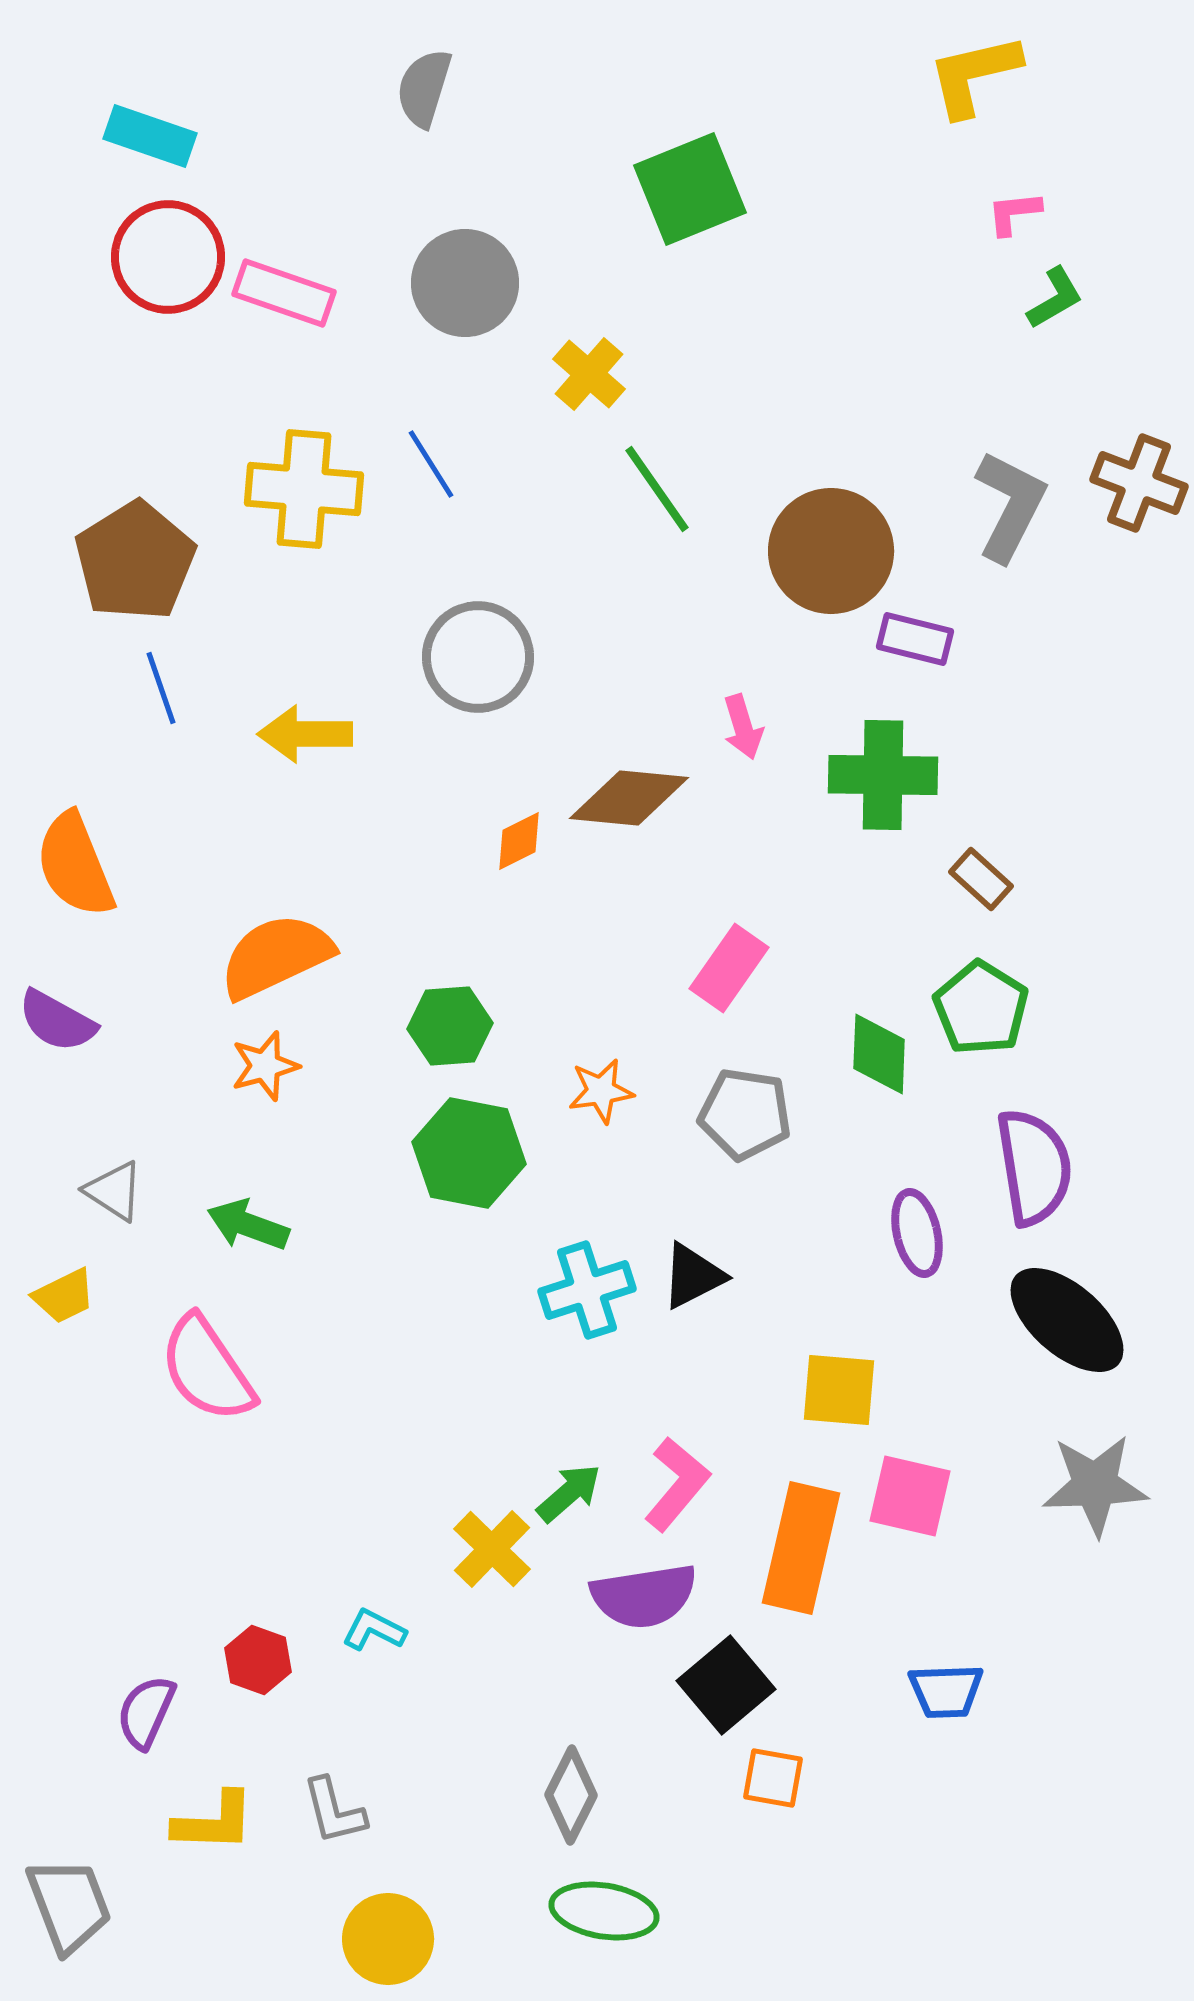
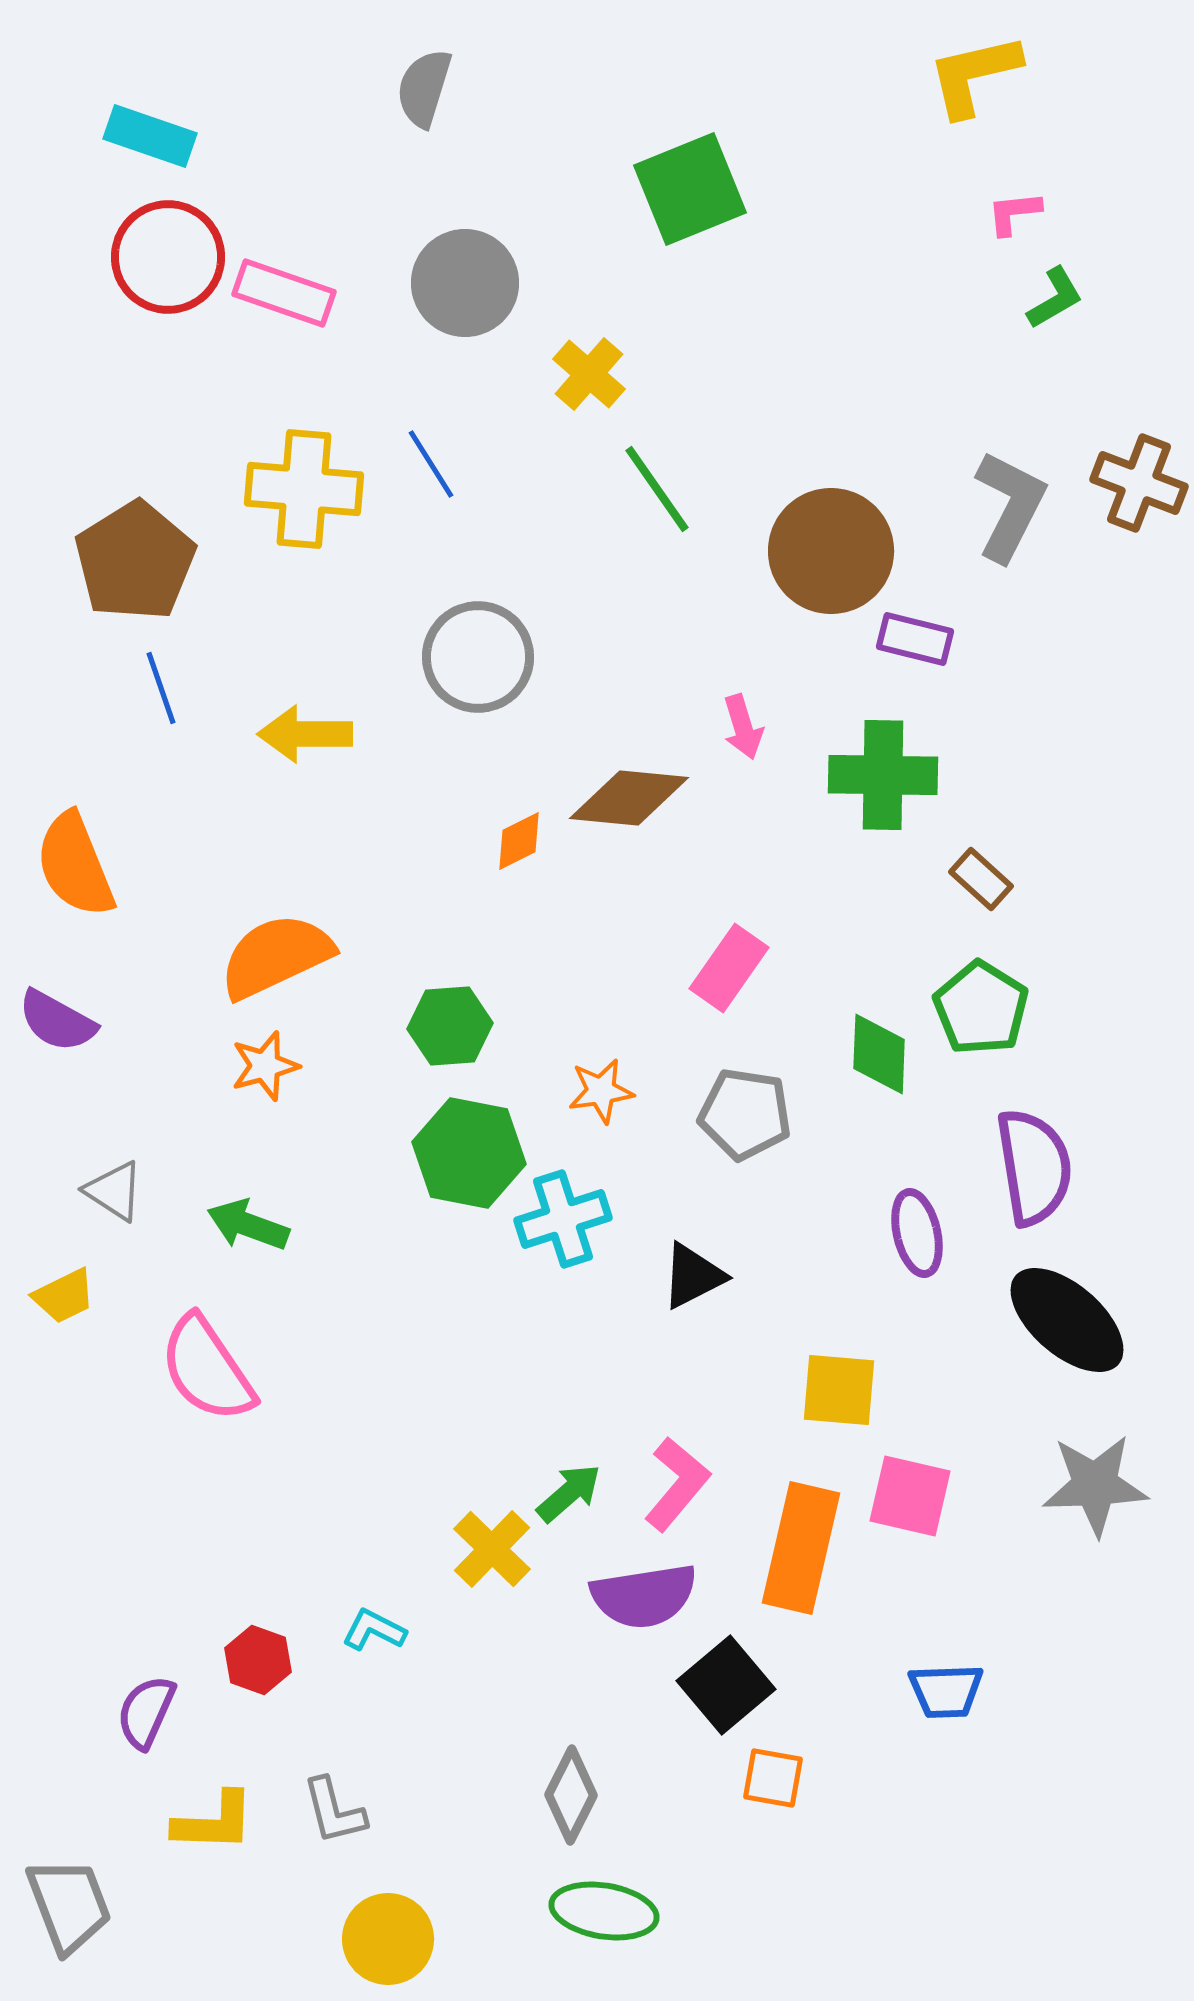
cyan cross at (587, 1290): moved 24 px left, 71 px up
